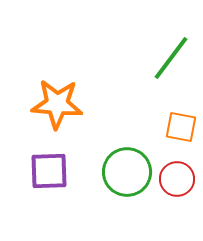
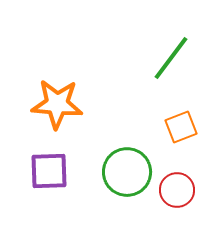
orange square: rotated 32 degrees counterclockwise
red circle: moved 11 px down
